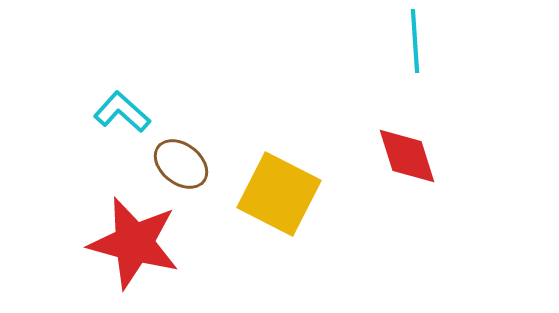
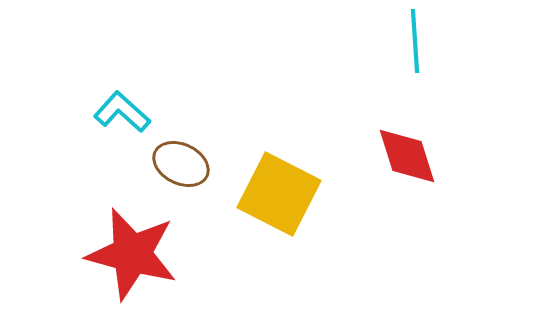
brown ellipse: rotated 12 degrees counterclockwise
red star: moved 2 px left, 11 px down
